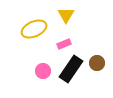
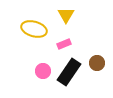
yellow ellipse: rotated 40 degrees clockwise
black rectangle: moved 2 px left, 3 px down
